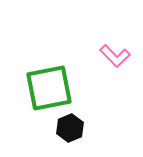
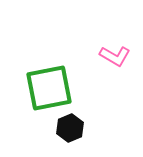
pink L-shape: rotated 16 degrees counterclockwise
